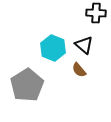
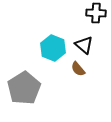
brown semicircle: moved 1 px left, 1 px up
gray pentagon: moved 3 px left, 3 px down
